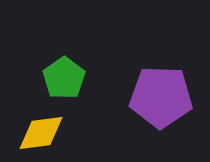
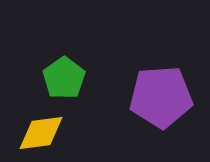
purple pentagon: rotated 6 degrees counterclockwise
